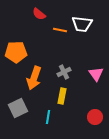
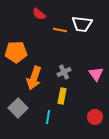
gray square: rotated 18 degrees counterclockwise
